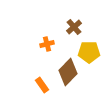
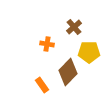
orange cross: rotated 24 degrees clockwise
